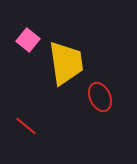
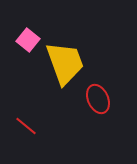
yellow trapezoid: moved 1 px left; rotated 12 degrees counterclockwise
red ellipse: moved 2 px left, 2 px down
